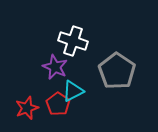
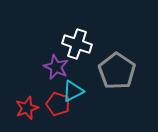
white cross: moved 4 px right, 3 px down
purple star: moved 1 px right
red pentagon: rotated 15 degrees counterclockwise
